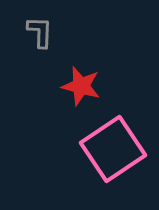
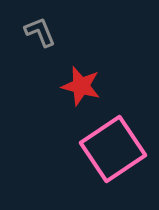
gray L-shape: rotated 24 degrees counterclockwise
